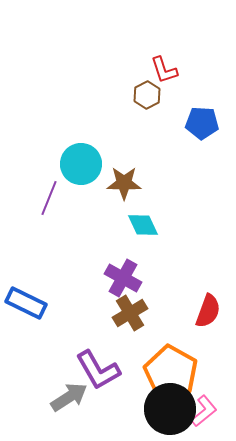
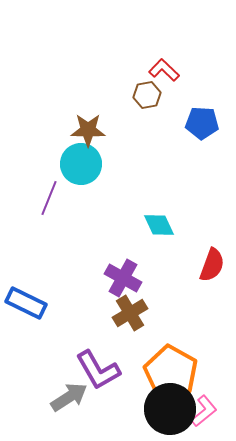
red L-shape: rotated 152 degrees clockwise
brown hexagon: rotated 16 degrees clockwise
brown star: moved 36 px left, 53 px up
cyan diamond: moved 16 px right
red semicircle: moved 4 px right, 46 px up
